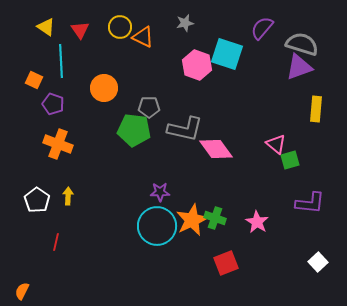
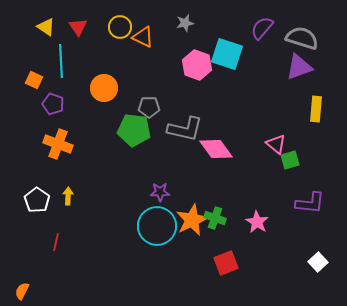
red triangle: moved 2 px left, 3 px up
gray semicircle: moved 6 px up
